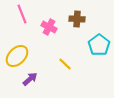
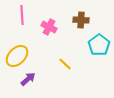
pink line: moved 1 px down; rotated 18 degrees clockwise
brown cross: moved 4 px right, 1 px down
purple arrow: moved 2 px left
